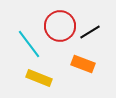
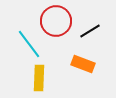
red circle: moved 4 px left, 5 px up
black line: moved 1 px up
yellow rectangle: rotated 70 degrees clockwise
